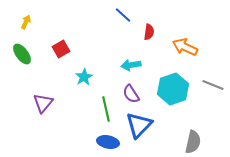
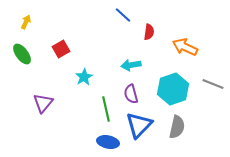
gray line: moved 1 px up
purple semicircle: rotated 18 degrees clockwise
gray semicircle: moved 16 px left, 15 px up
